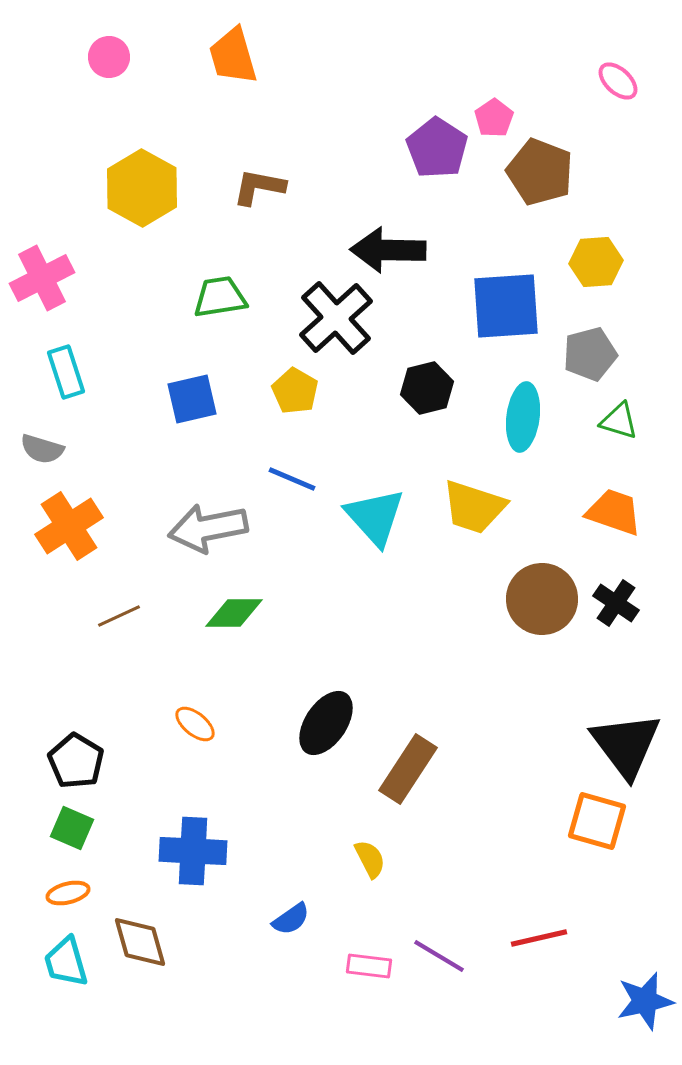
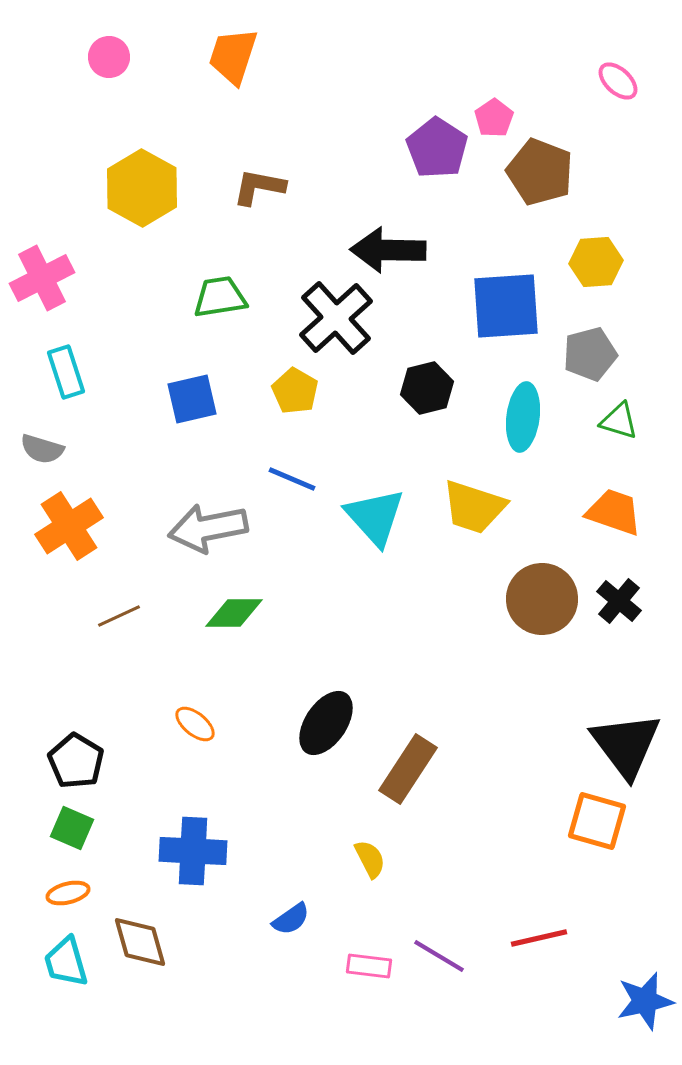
orange trapezoid at (233, 56): rotated 34 degrees clockwise
black cross at (616, 603): moved 3 px right, 2 px up; rotated 6 degrees clockwise
